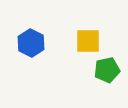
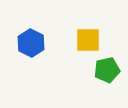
yellow square: moved 1 px up
